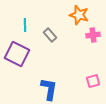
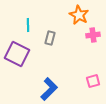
orange star: rotated 12 degrees clockwise
cyan line: moved 3 px right
gray rectangle: moved 3 px down; rotated 56 degrees clockwise
blue L-shape: rotated 35 degrees clockwise
